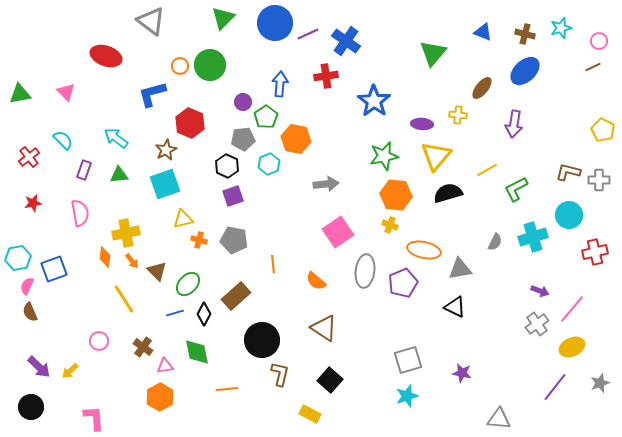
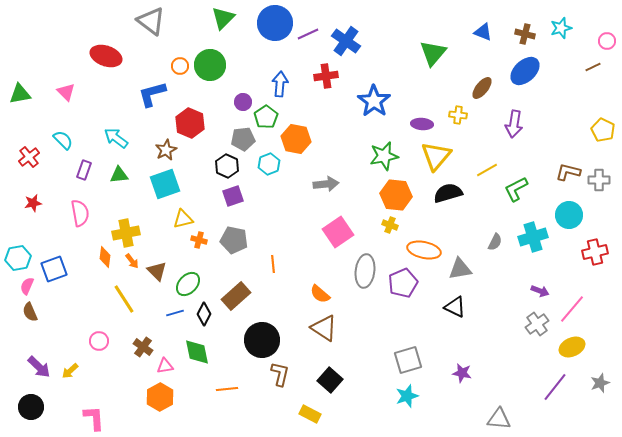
pink circle at (599, 41): moved 8 px right
orange semicircle at (316, 281): moved 4 px right, 13 px down
